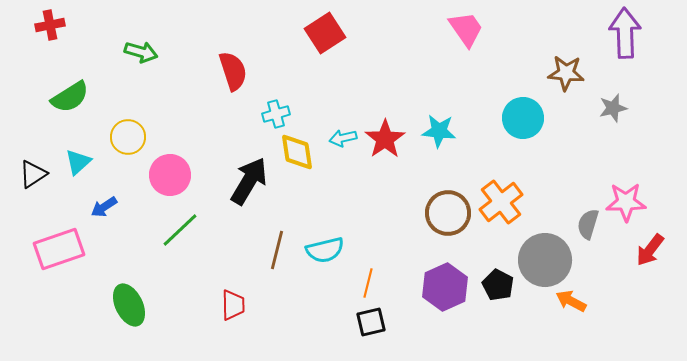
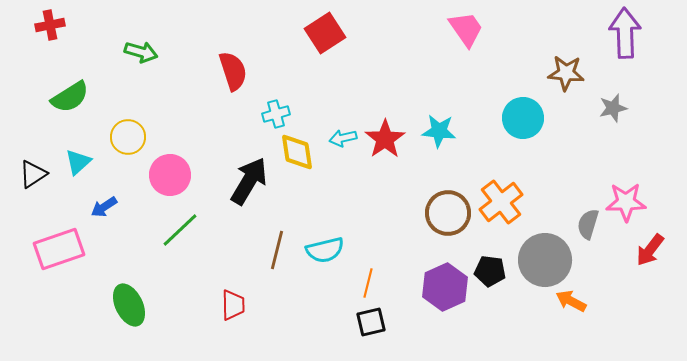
black pentagon: moved 8 px left, 14 px up; rotated 20 degrees counterclockwise
